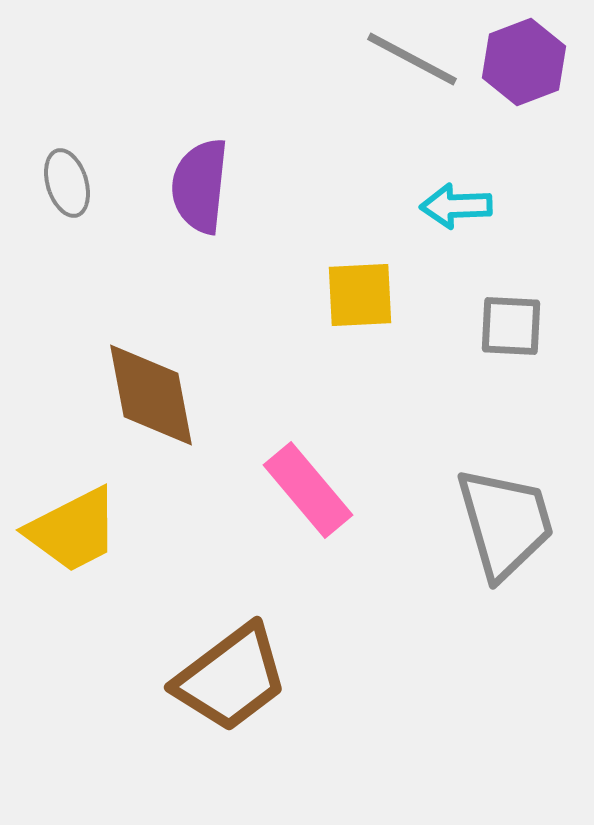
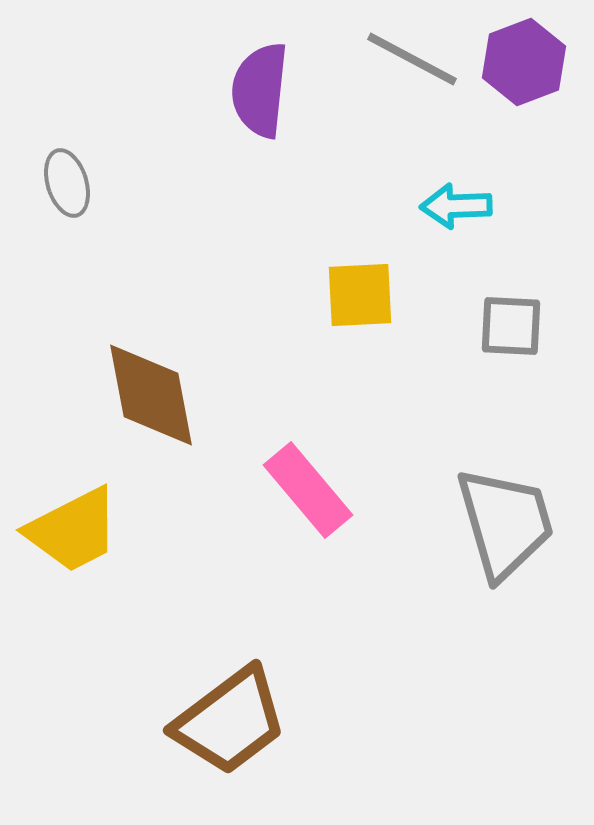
purple semicircle: moved 60 px right, 96 px up
brown trapezoid: moved 1 px left, 43 px down
